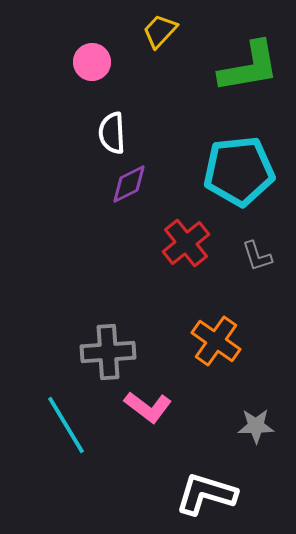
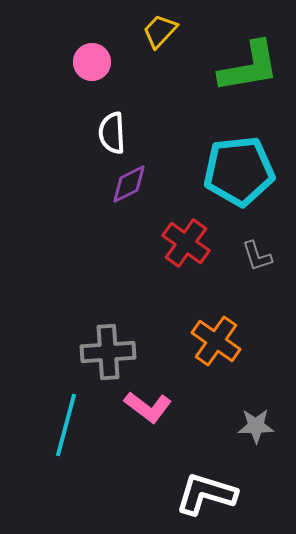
red cross: rotated 15 degrees counterclockwise
cyan line: rotated 46 degrees clockwise
